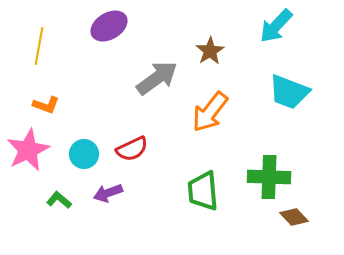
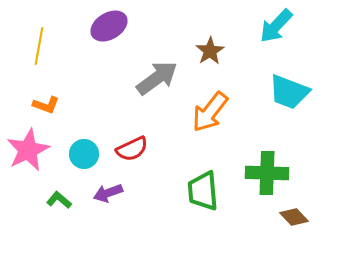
green cross: moved 2 px left, 4 px up
